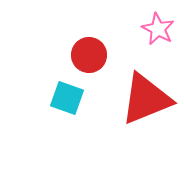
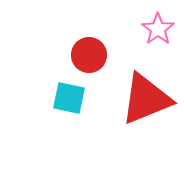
pink star: rotated 8 degrees clockwise
cyan square: moved 2 px right; rotated 8 degrees counterclockwise
